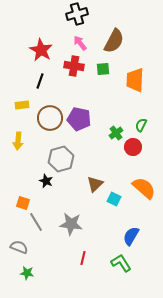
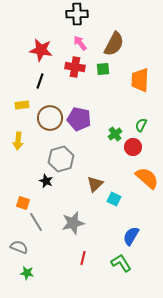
black cross: rotated 15 degrees clockwise
brown semicircle: moved 3 px down
red star: rotated 20 degrees counterclockwise
red cross: moved 1 px right, 1 px down
orange trapezoid: moved 5 px right
green cross: moved 1 px left, 1 px down
orange semicircle: moved 3 px right, 10 px up
gray star: moved 2 px right, 1 px up; rotated 20 degrees counterclockwise
